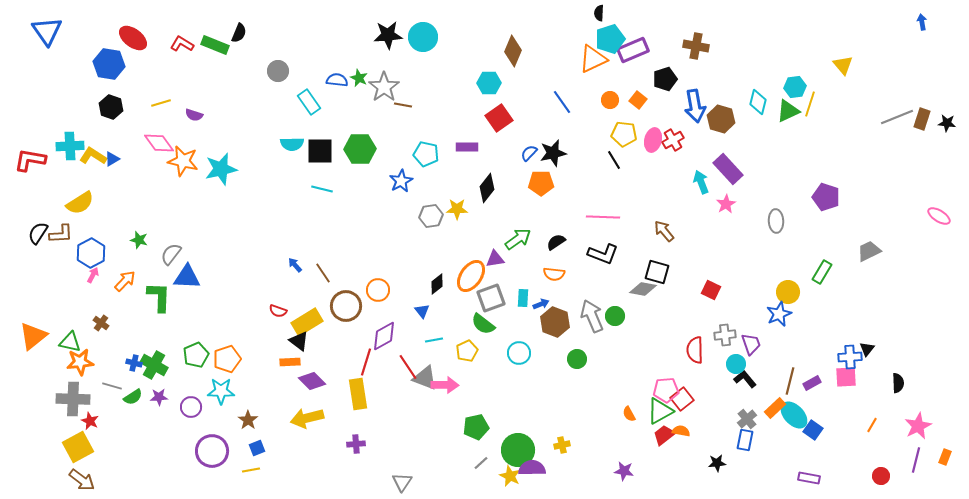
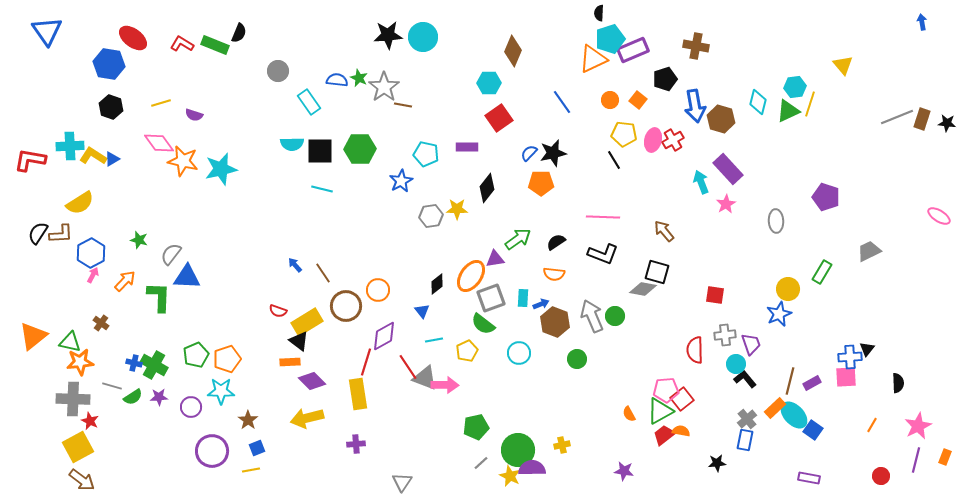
red square at (711, 290): moved 4 px right, 5 px down; rotated 18 degrees counterclockwise
yellow circle at (788, 292): moved 3 px up
